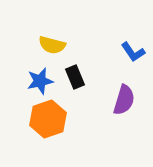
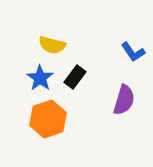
black rectangle: rotated 60 degrees clockwise
blue star: moved 3 px up; rotated 24 degrees counterclockwise
